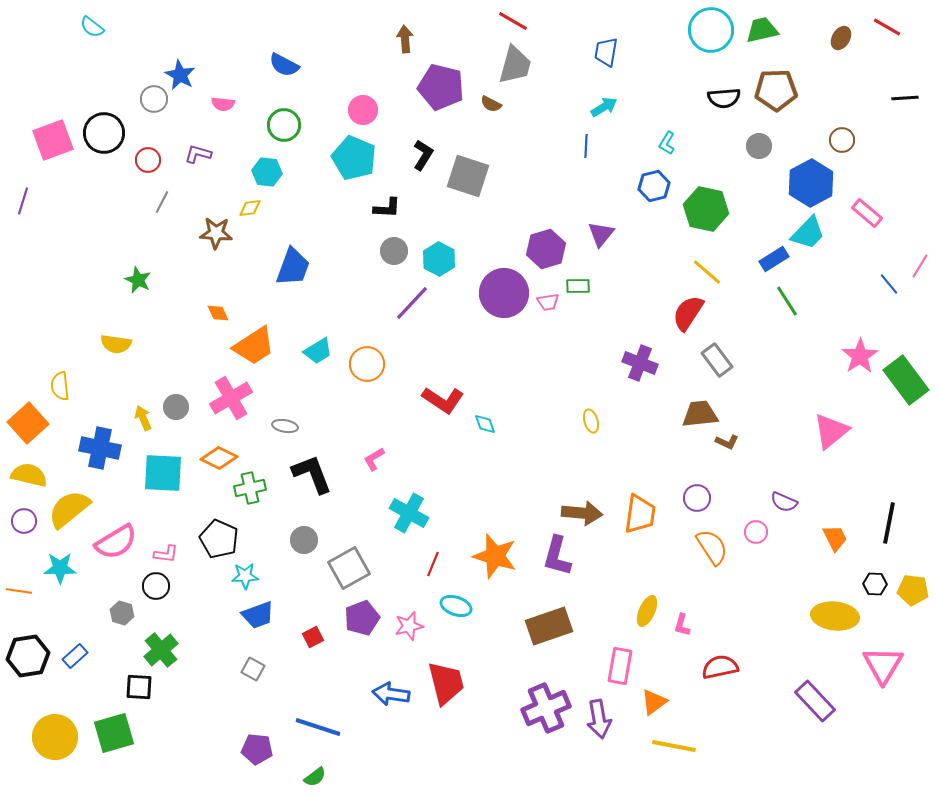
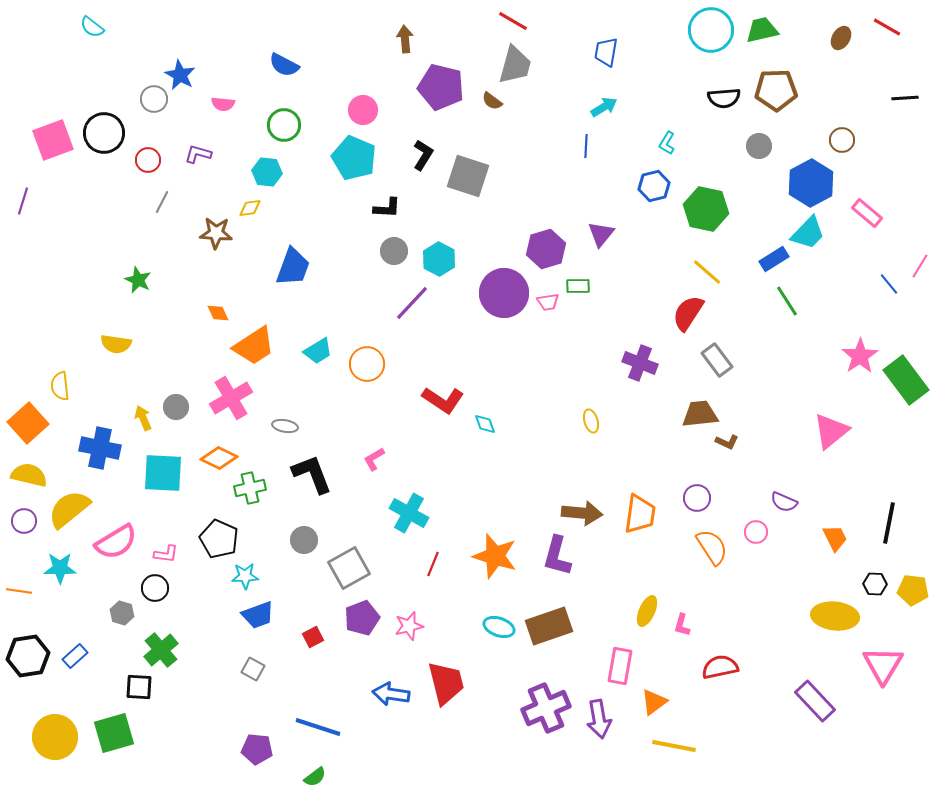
brown semicircle at (491, 104): moved 1 px right, 3 px up; rotated 10 degrees clockwise
black circle at (156, 586): moved 1 px left, 2 px down
cyan ellipse at (456, 606): moved 43 px right, 21 px down
